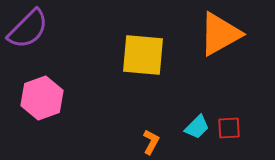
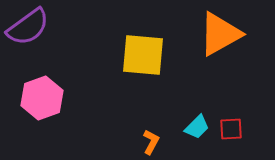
purple semicircle: moved 2 px up; rotated 9 degrees clockwise
red square: moved 2 px right, 1 px down
